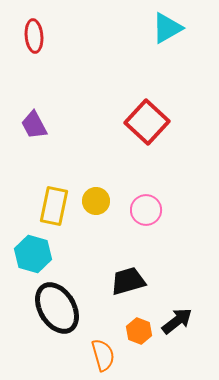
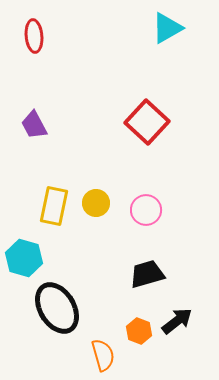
yellow circle: moved 2 px down
cyan hexagon: moved 9 px left, 4 px down
black trapezoid: moved 19 px right, 7 px up
